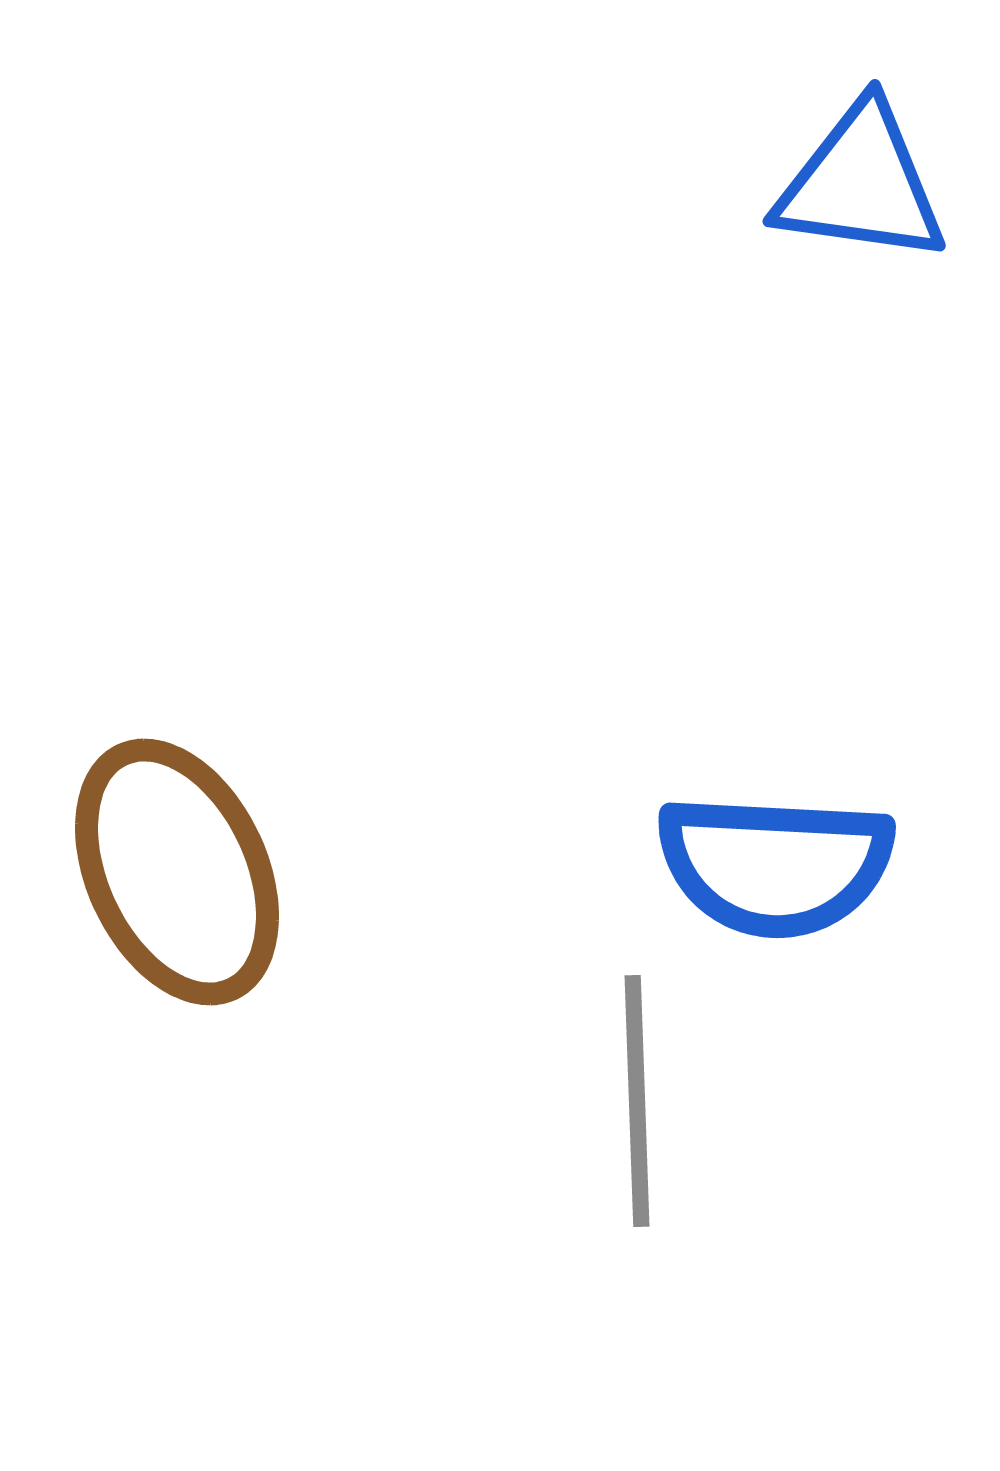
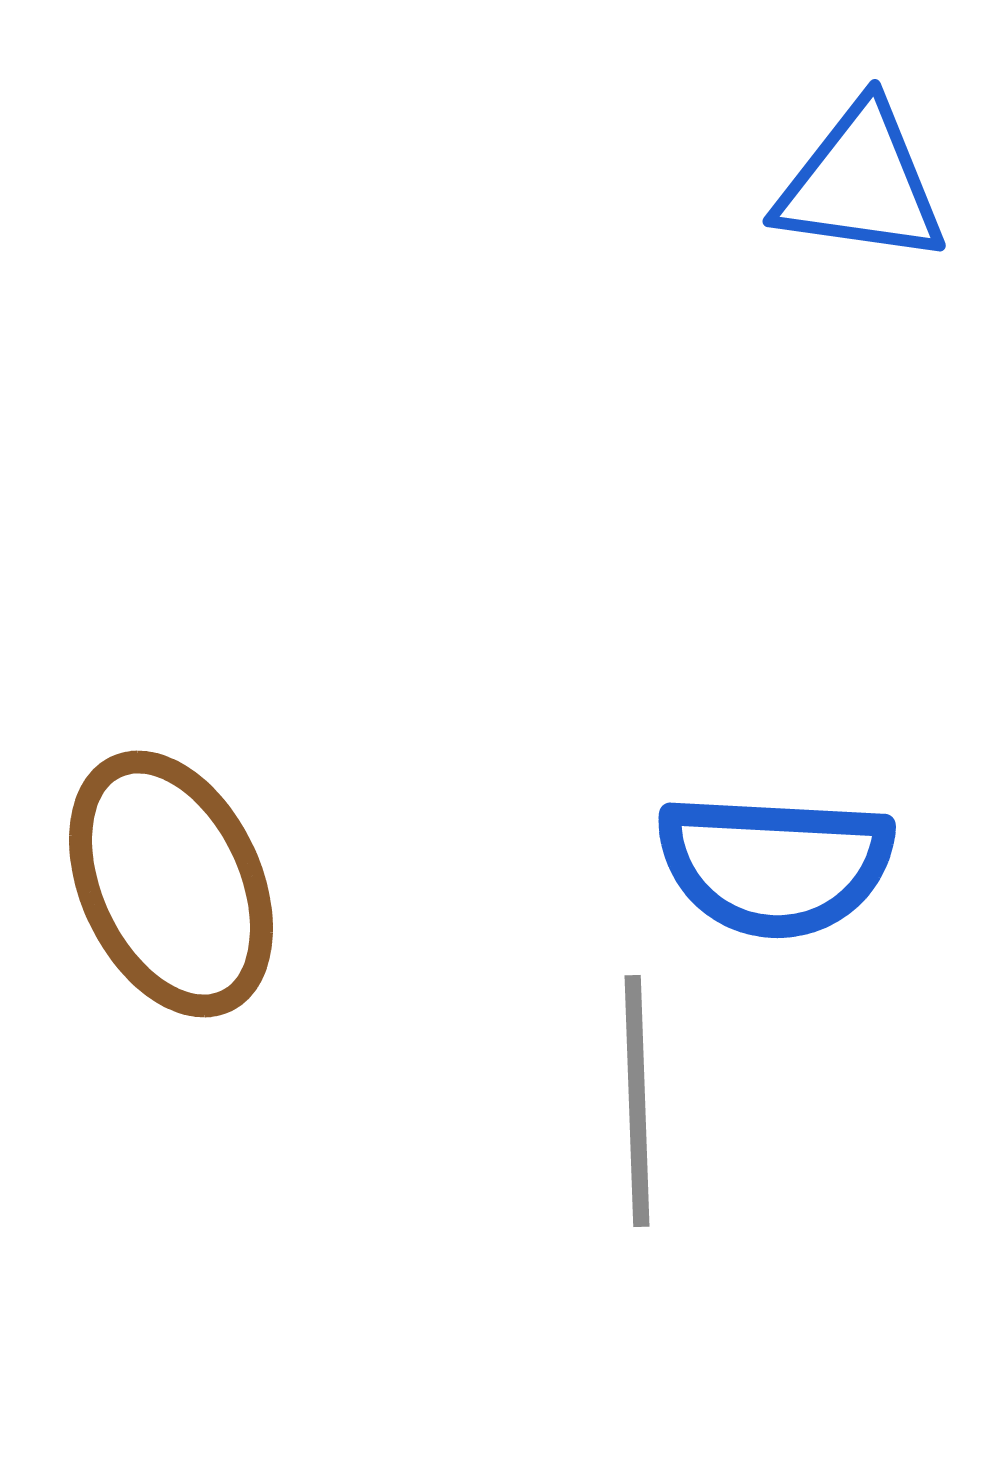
brown ellipse: moved 6 px left, 12 px down
